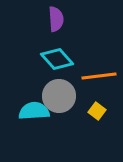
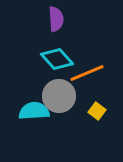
orange line: moved 12 px left, 3 px up; rotated 16 degrees counterclockwise
